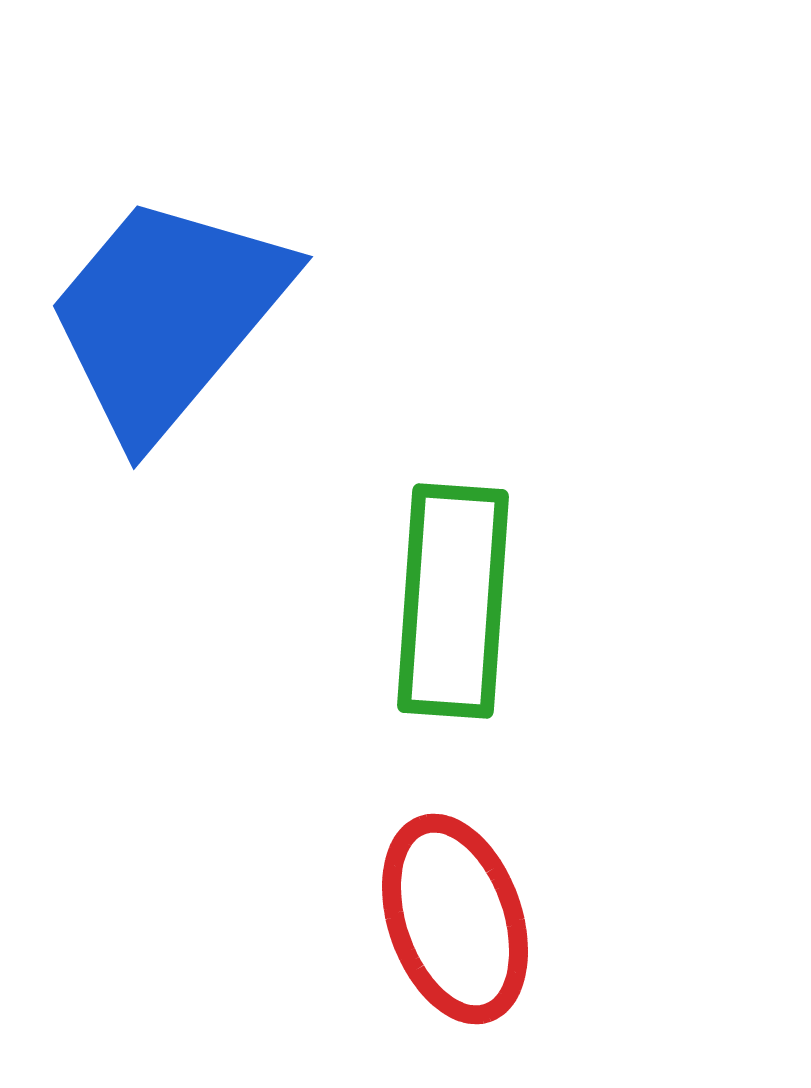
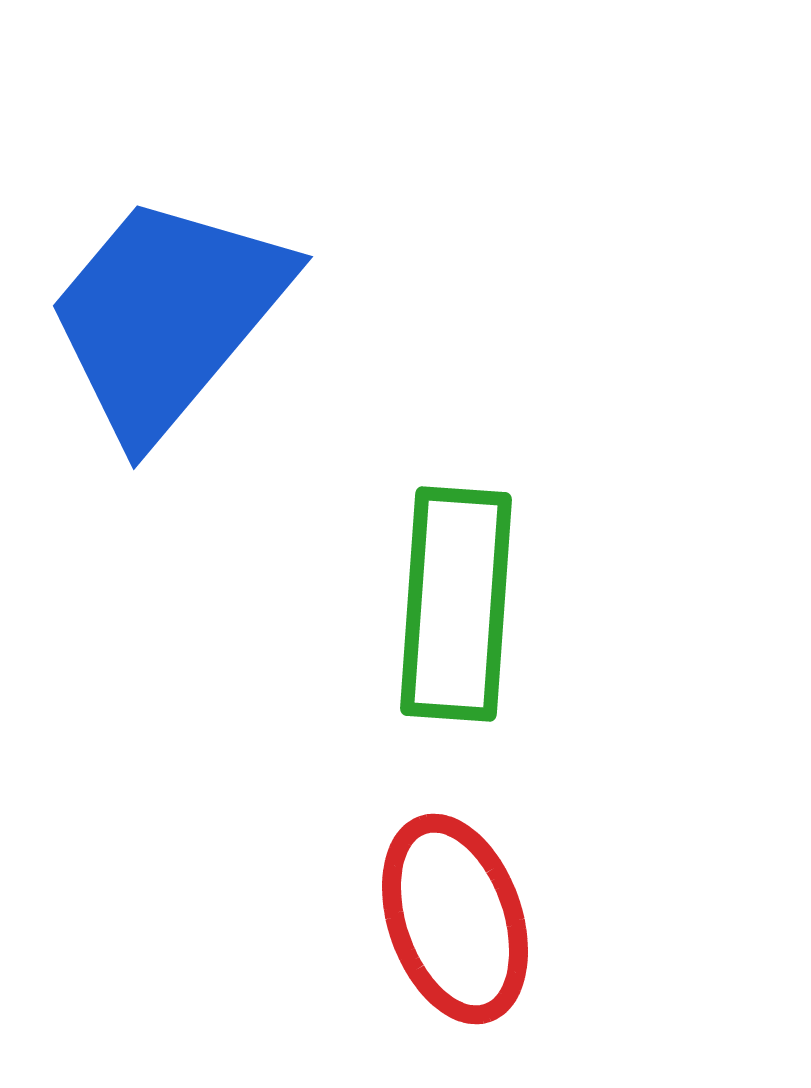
green rectangle: moved 3 px right, 3 px down
